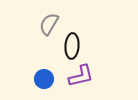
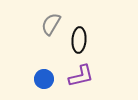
gray semicircle: moved 2 px right
black ellipse: moved 7 px right, 6 px up
